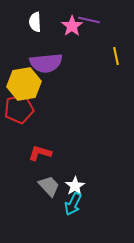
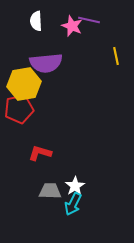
white semicircle: moved 1 px right, 1 px up
pink star: rotated 15 degrees counterclockwise
gray trapezoid: moved 1 px right, 5 px down; rotated 45 degrees counterclockwise
